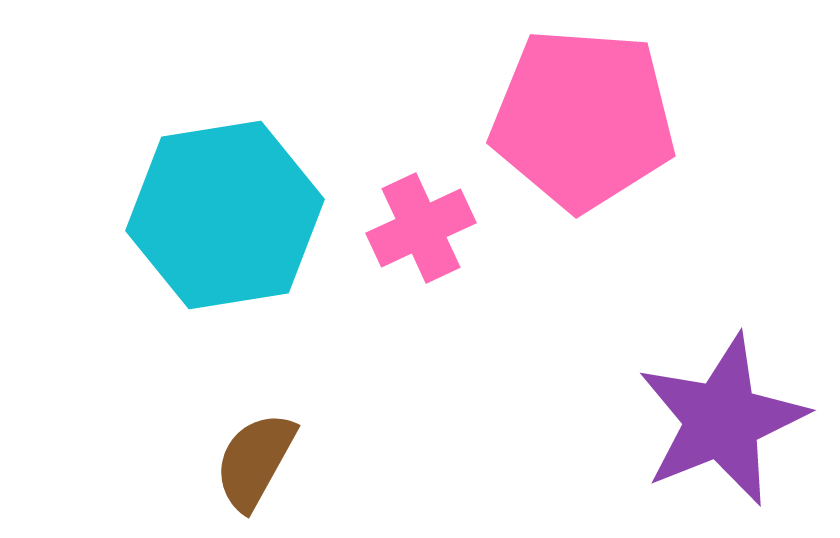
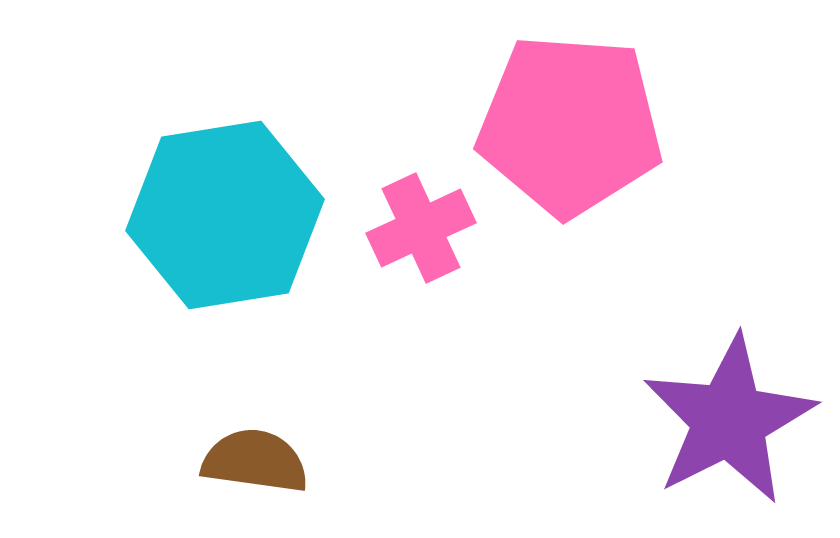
pink pentagon: moved 13 px left, 6 px down
purple star: moved 7 px right; rotated 5 degrees counterclockwise
brown semicircle: rotated 69 degrees clockwise
